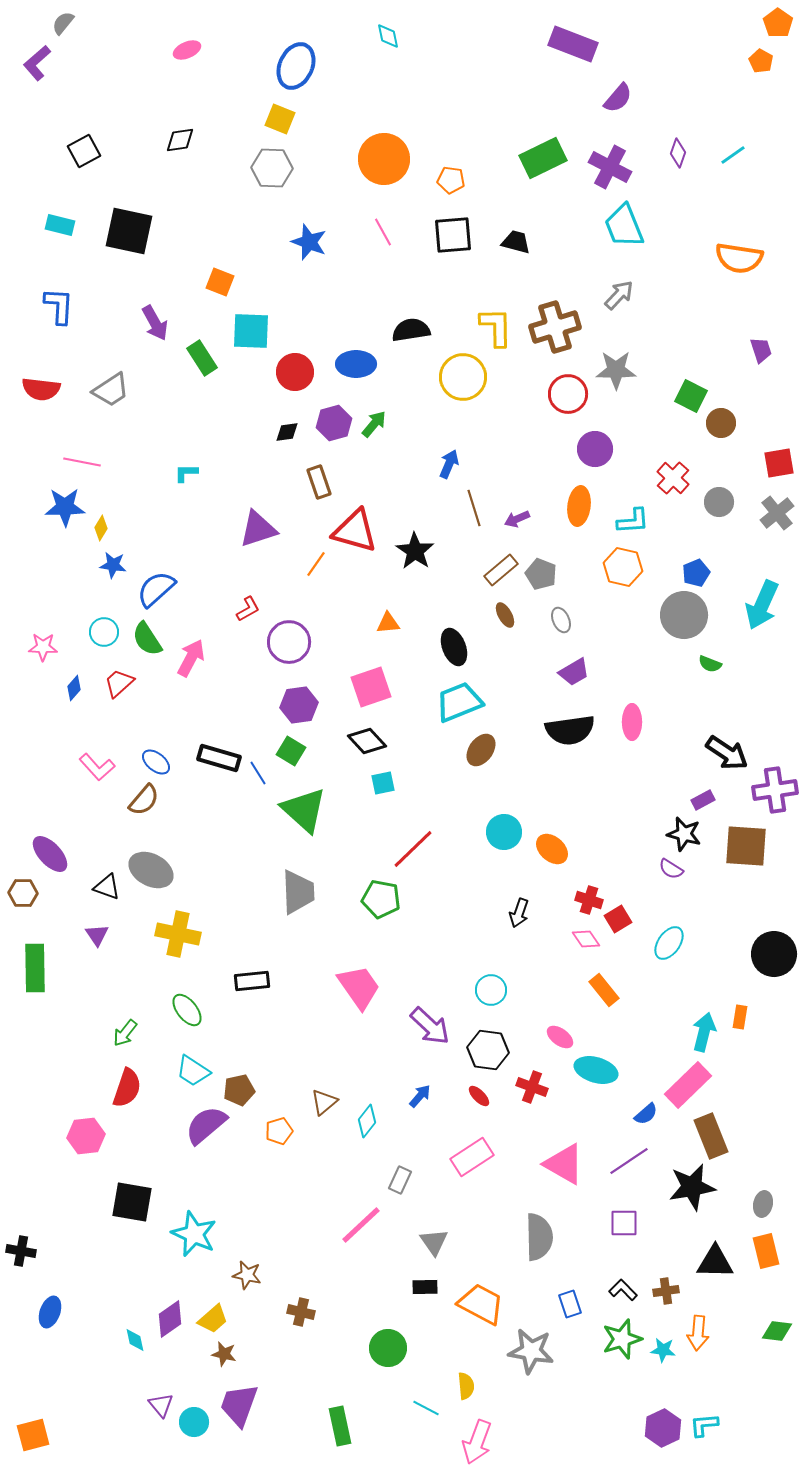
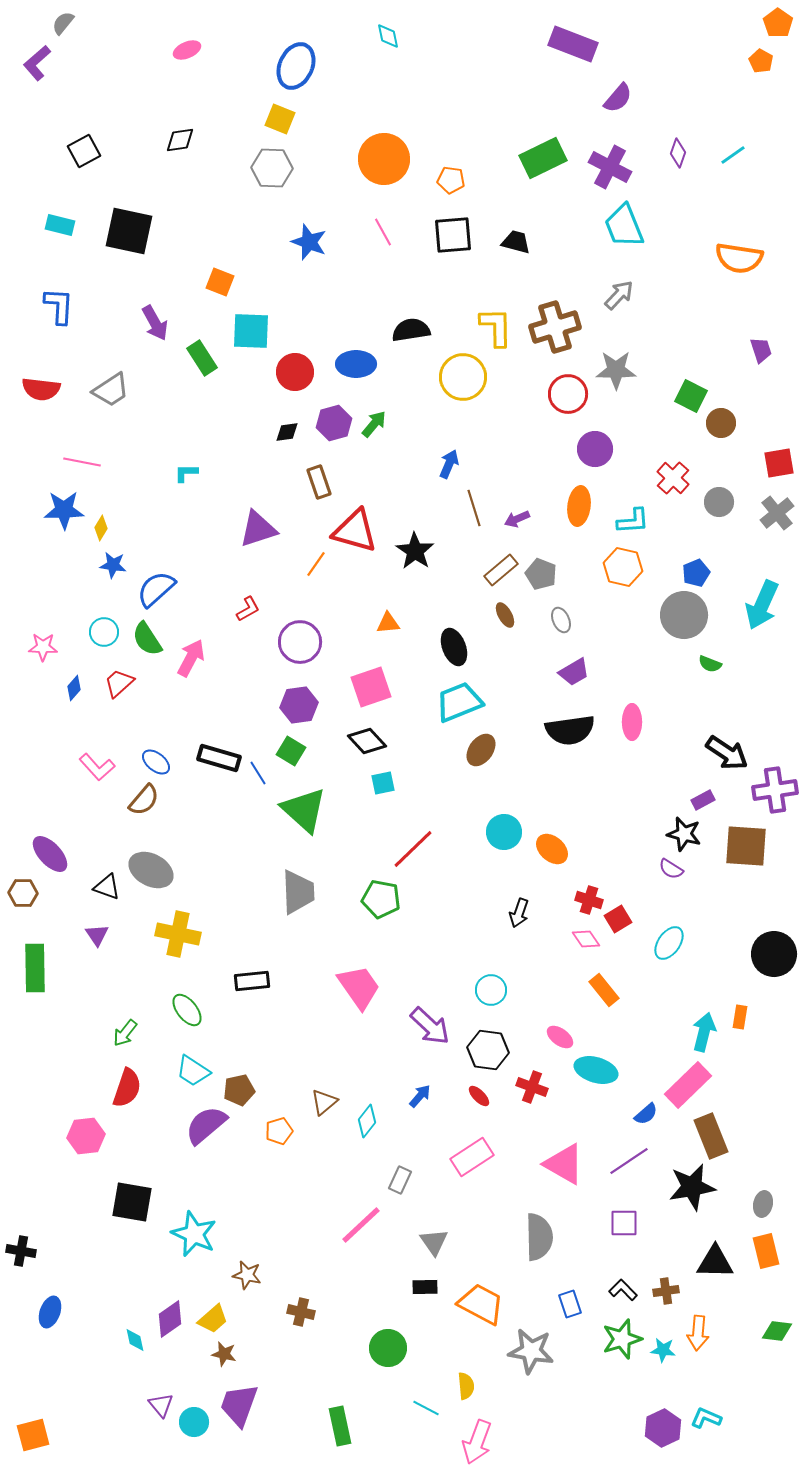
blue star at (65, 507): moved 1 px left, 3 px down
purple circle at (289, 642): moved 11 px right
cyan L-shape at (704, 1425): moved 2 px right, 7 px up; rotated 28 degrees clockwise
